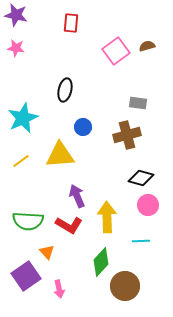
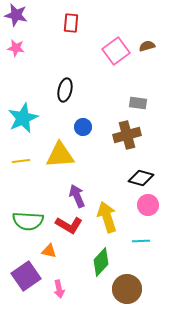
yellow line: rotated 30 degrees clockwise
yellow arrow: rotated 16 degrees counterclockwise
orange triangle: moved 2 px right, 1 px up; rotated 35 degrees counterclockwise
brown circle: moved 2 px right, 3 px down
